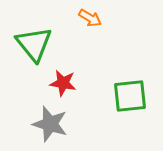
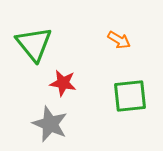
orange arrow: moved 29 px right, 22 px down
gray star: rotated 6 degrees clockwise
